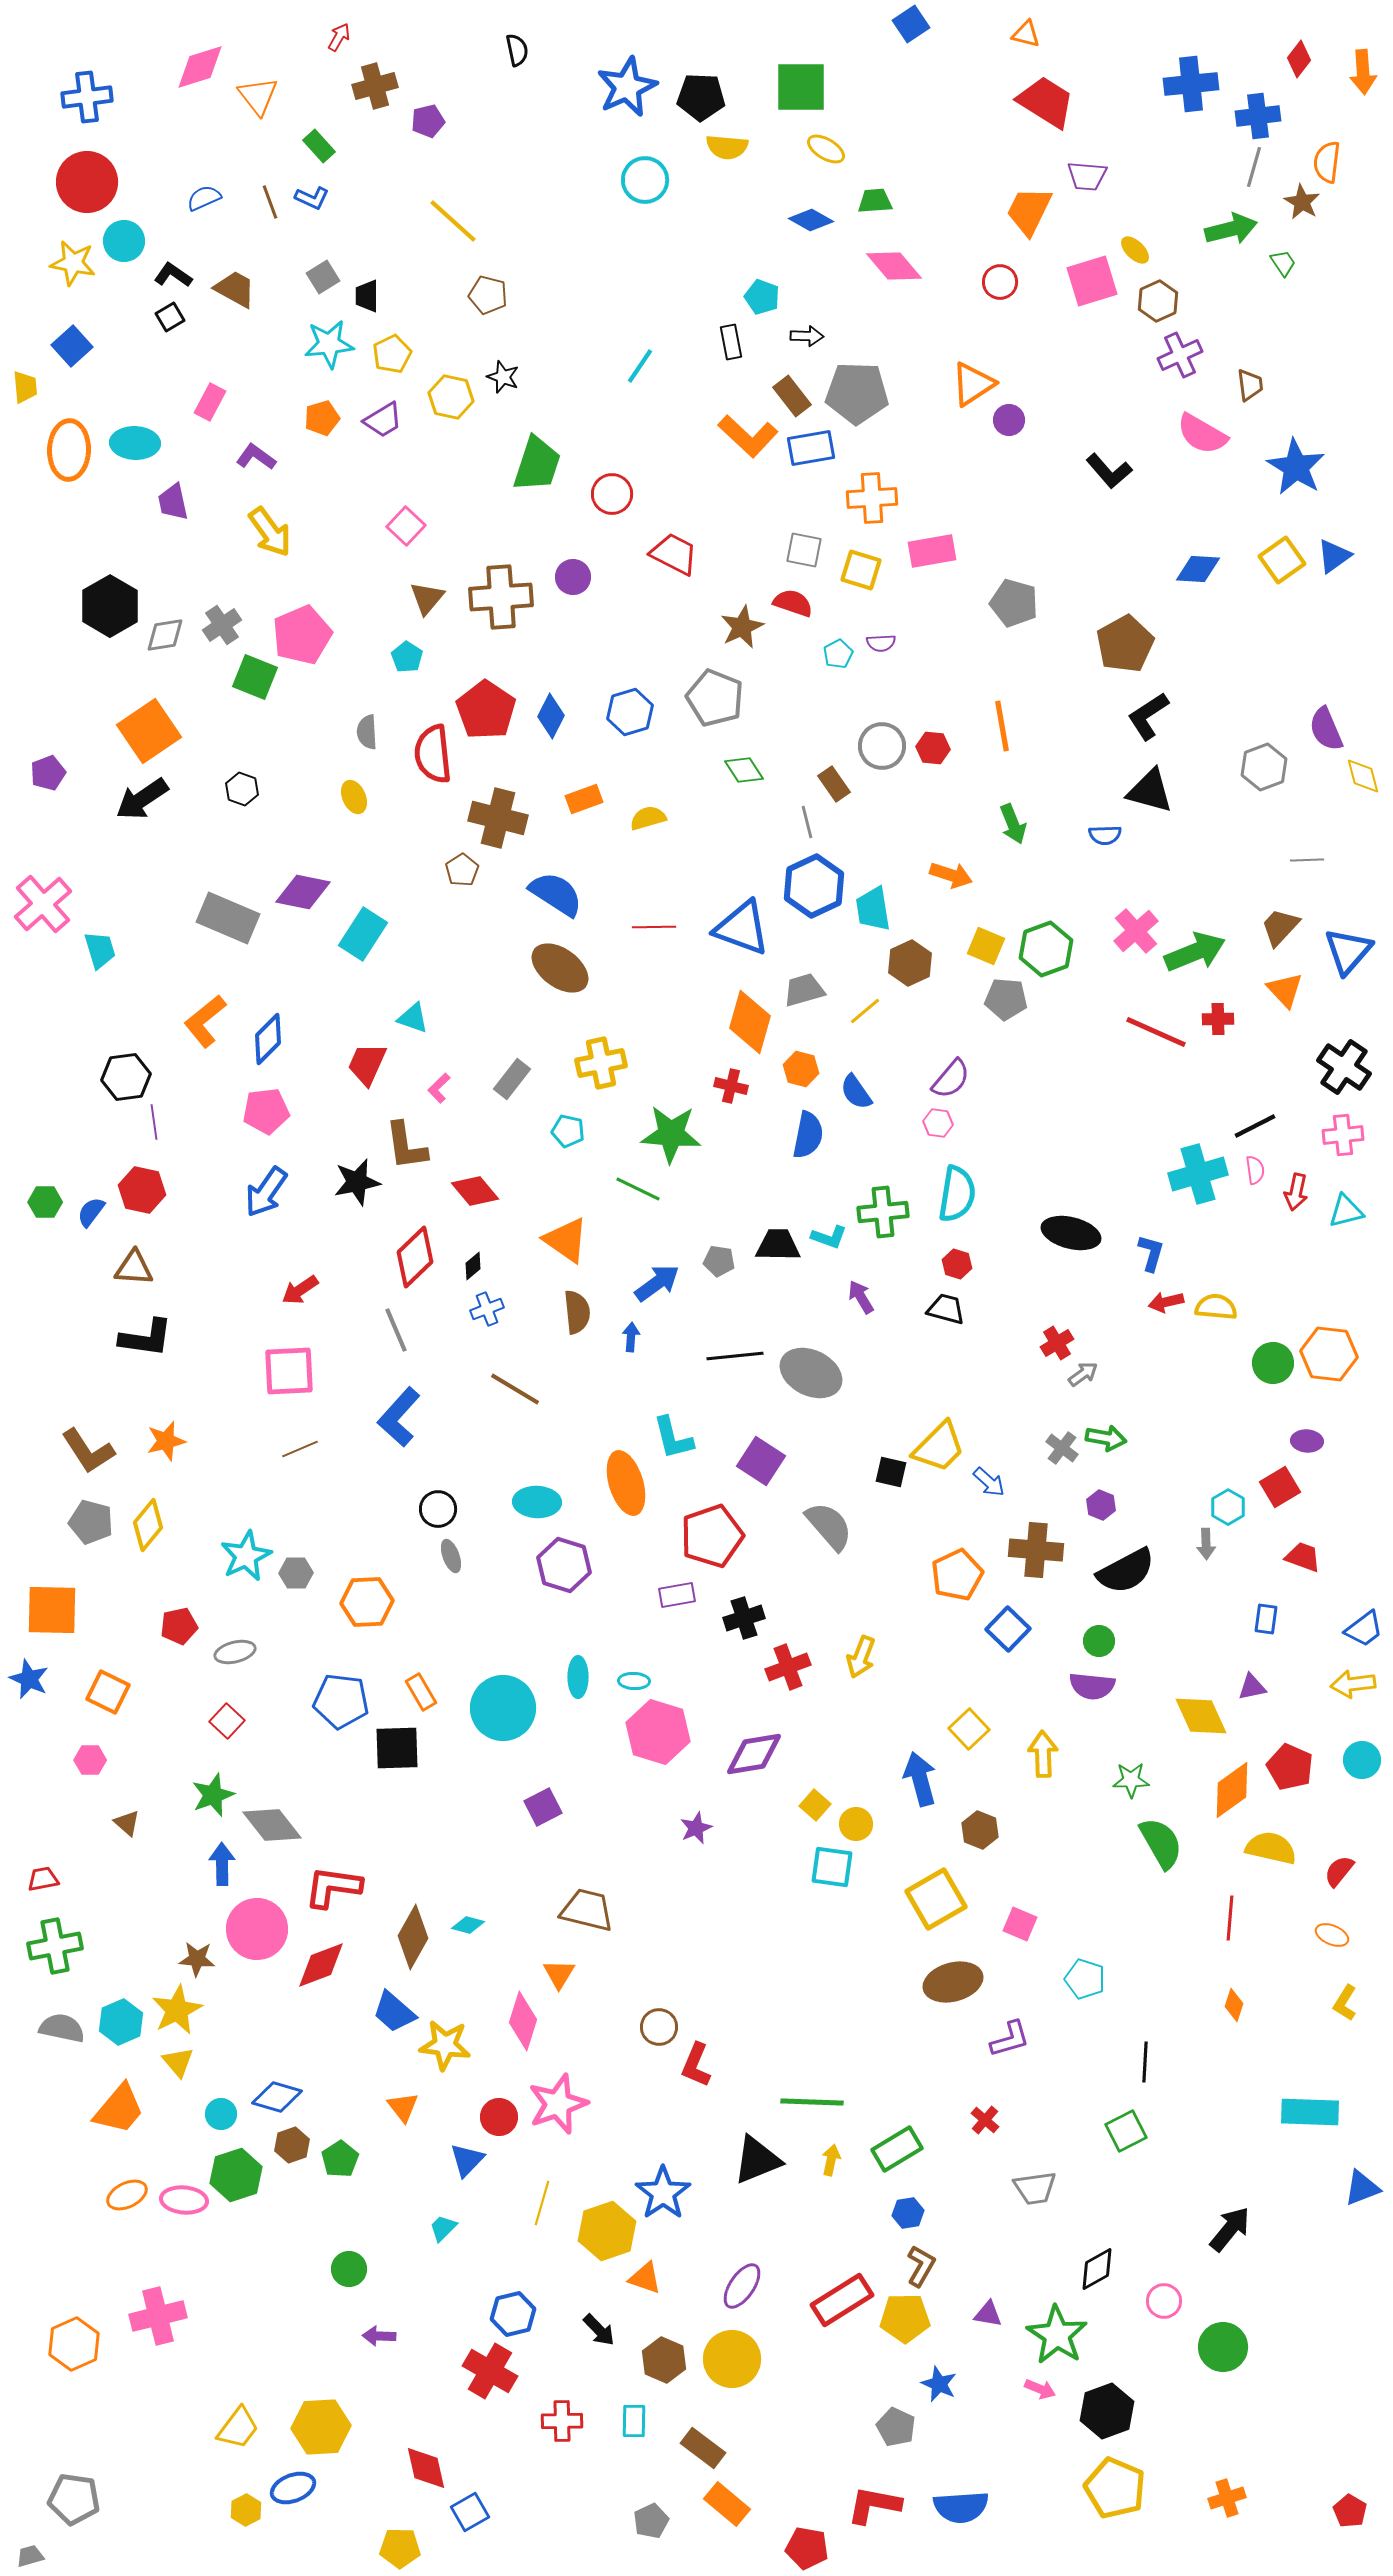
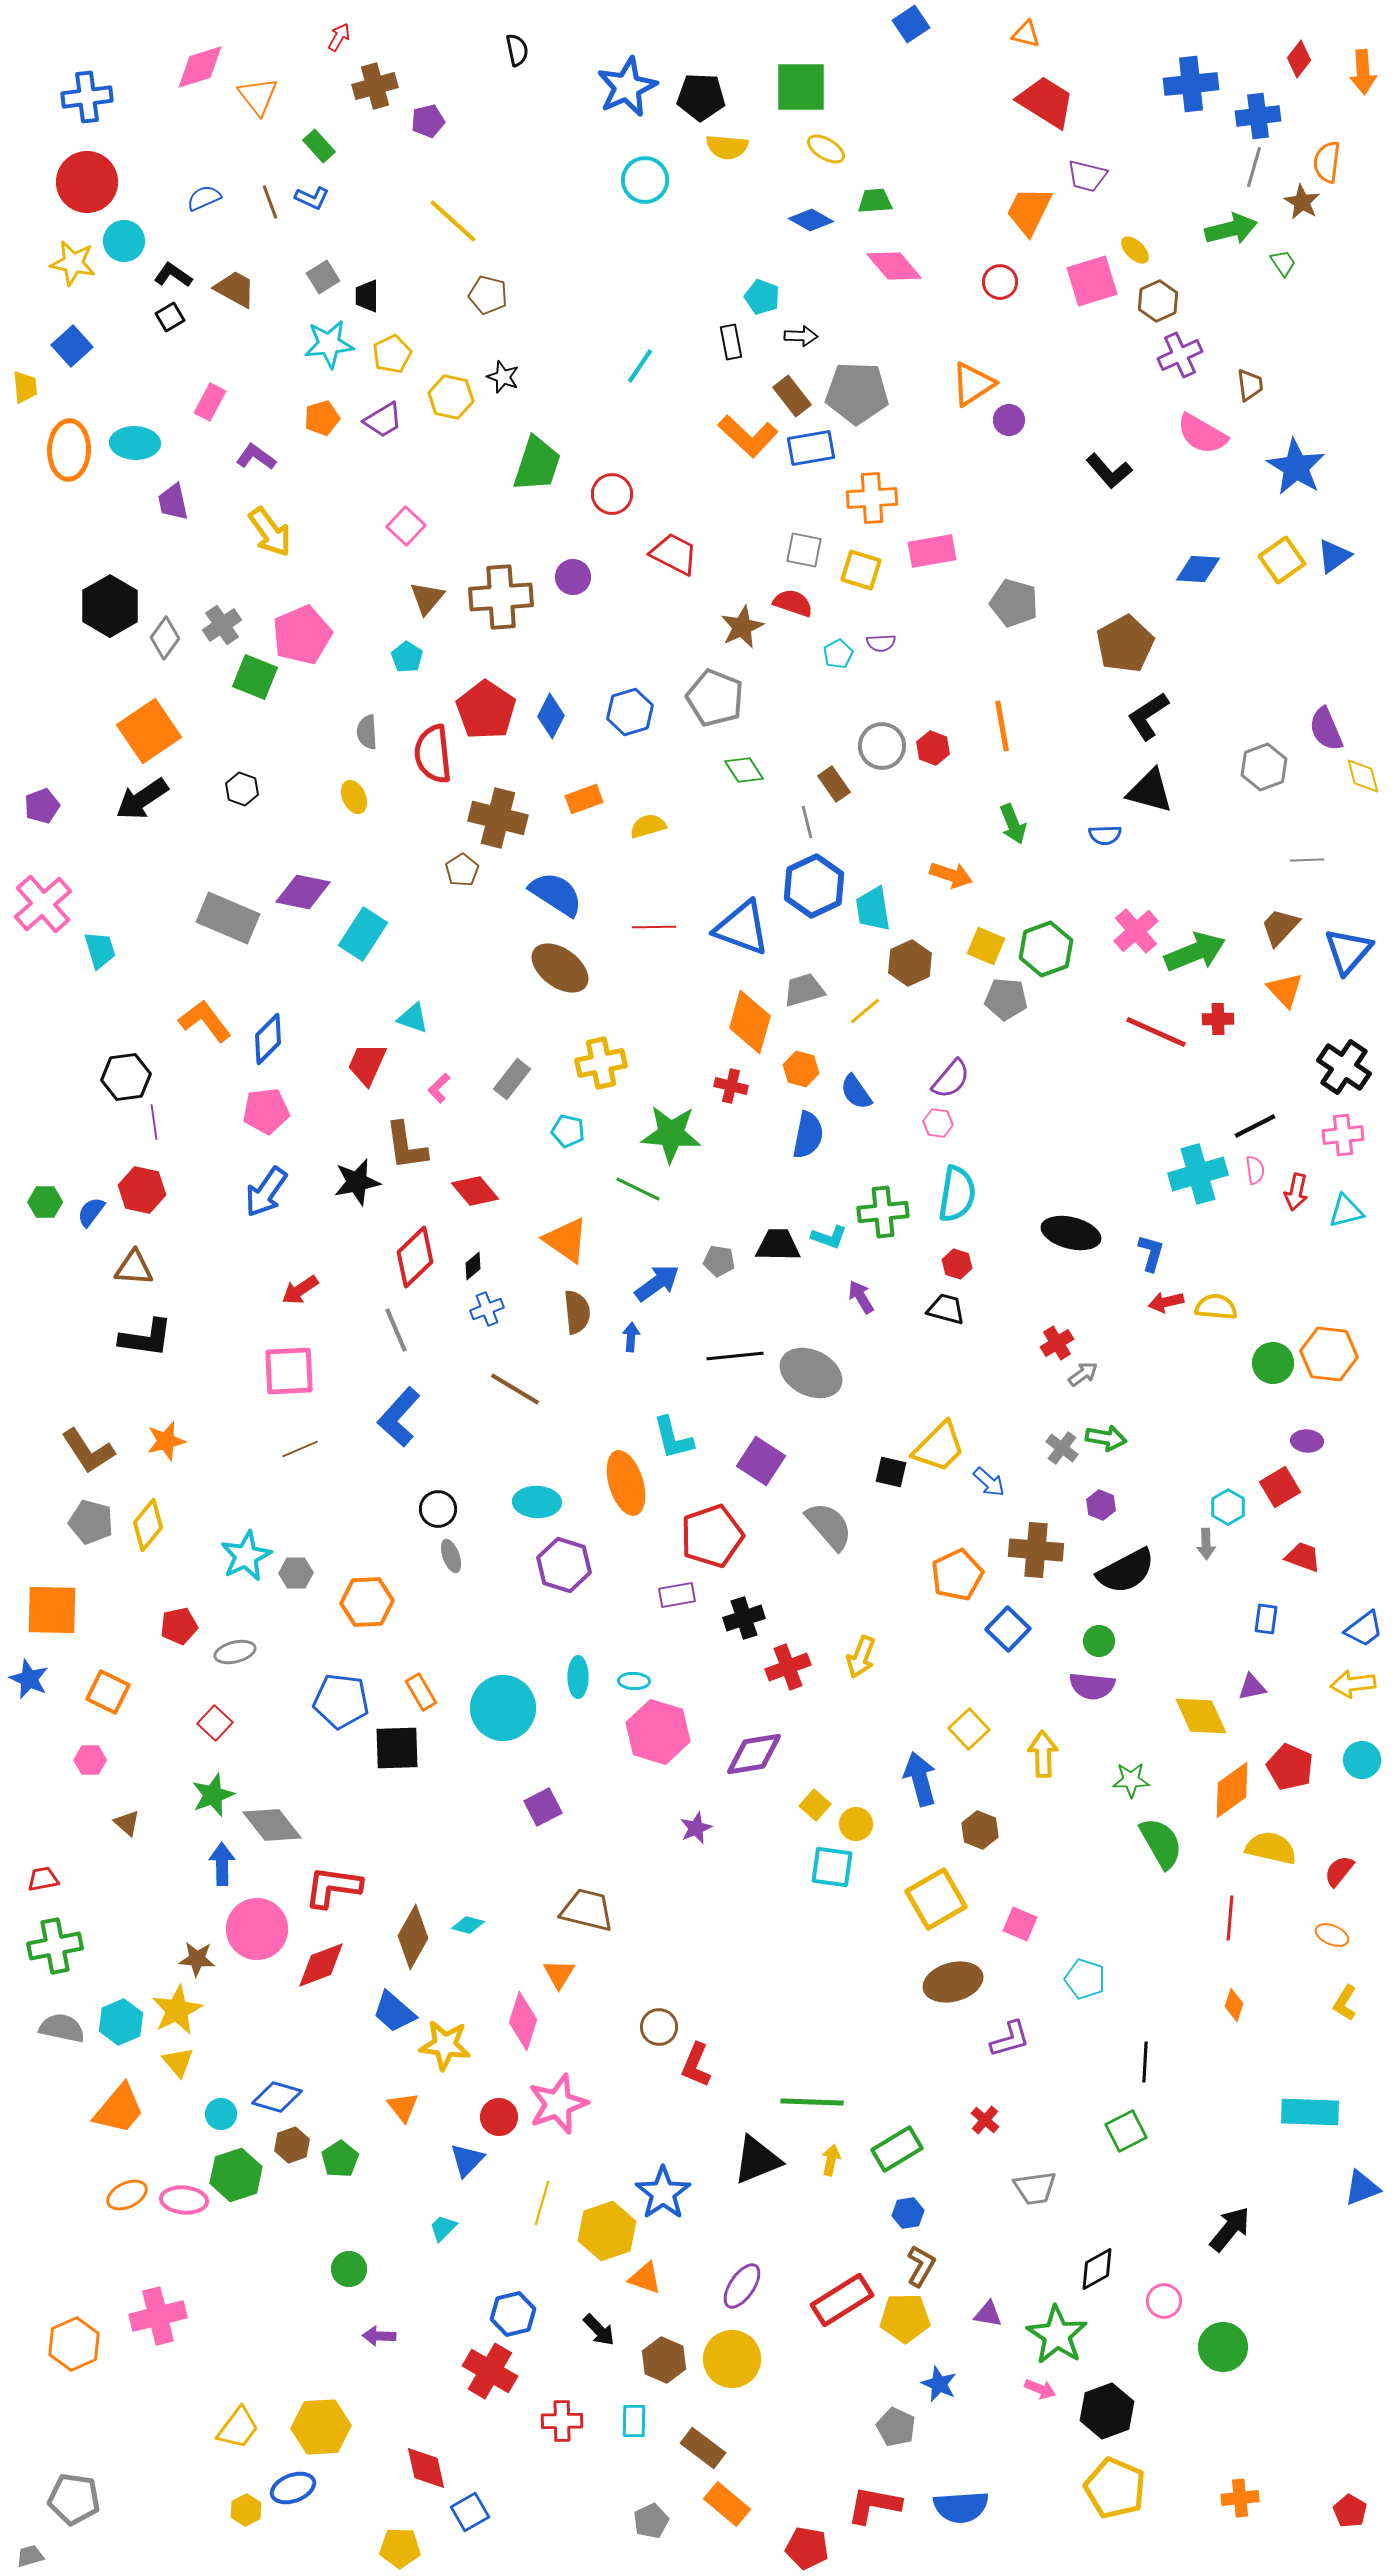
purple trapezoid at (1087, 176): rotated 9 degrees clockwise
black arrow at (807, 336): moved 6 px left
gray diamond at (165, 635): moved 3 px down; rotated 45 degrees counterclockwise
red hexagon at (933, 748): rotated 16 degrees clockwise
purple pentagon at (48, 773): moved 6 px left, 33 px down
yellow semicircle at (648, 818): moved 8 px down
orange L-shape at (205, 1021): rotated 92 degrees clockwise
red square at (227, 1721): moved 12 px left, 2 px down
orange cross at (1227, 2498): moved 13 px right; rotated 12 degrees clockwise
